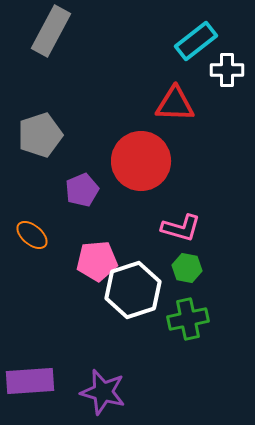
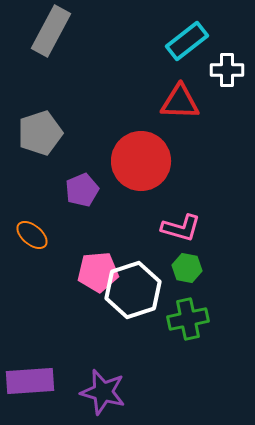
cyan rectangle: moved 9 px left
red triangle: moved 5 px right, 2 px up
gray pentagon: moved 2 px up
pink pentagon: moved 1 px right, 11 px down
